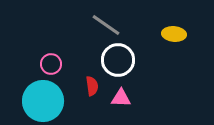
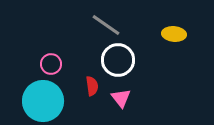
pink triangle: rotated 50 degrees clockwise
